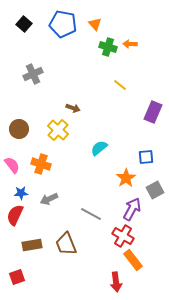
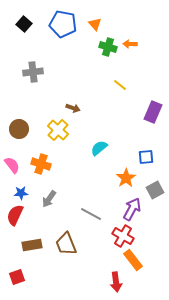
gray cross: moved 2 px up; rotated 18 degrees clockwise
gray arrow: rotated 30 degrees counterclockwise
